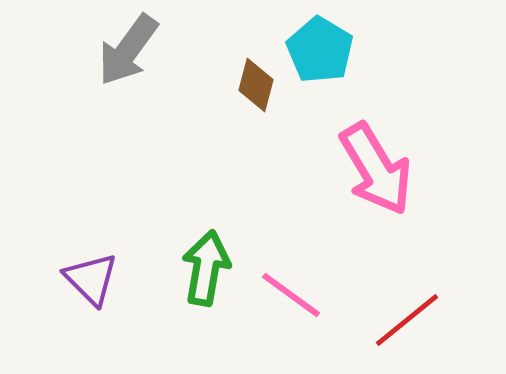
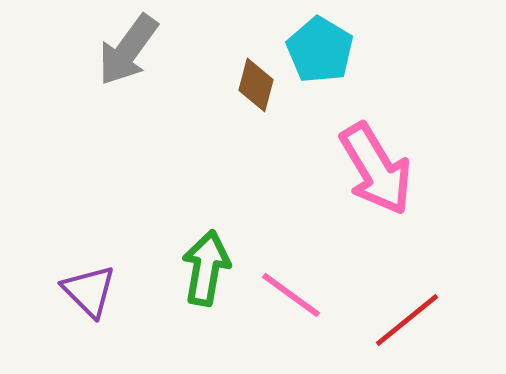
purple triangle: moved 2 px left, 12 px down
